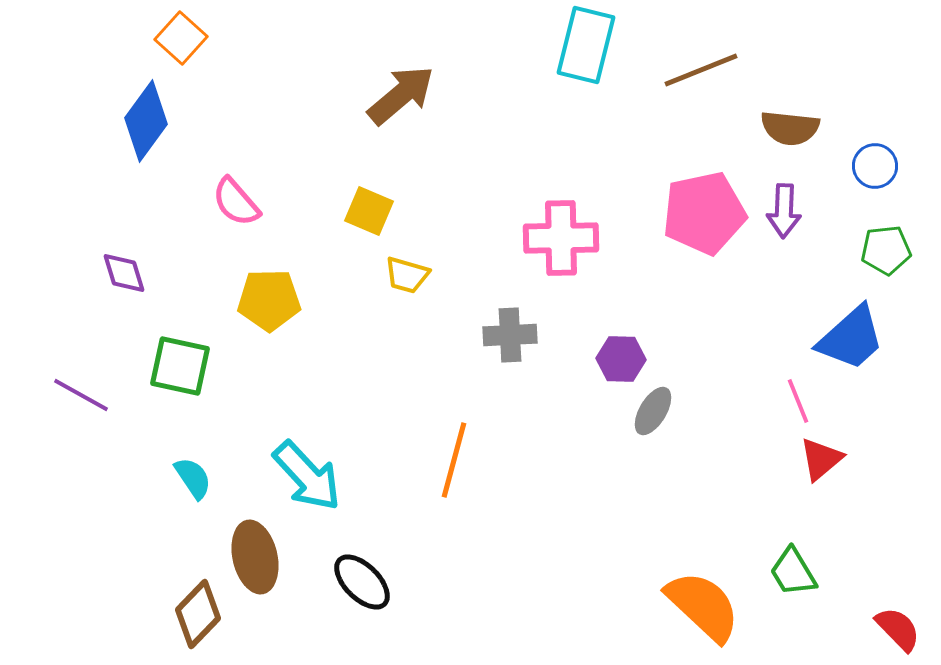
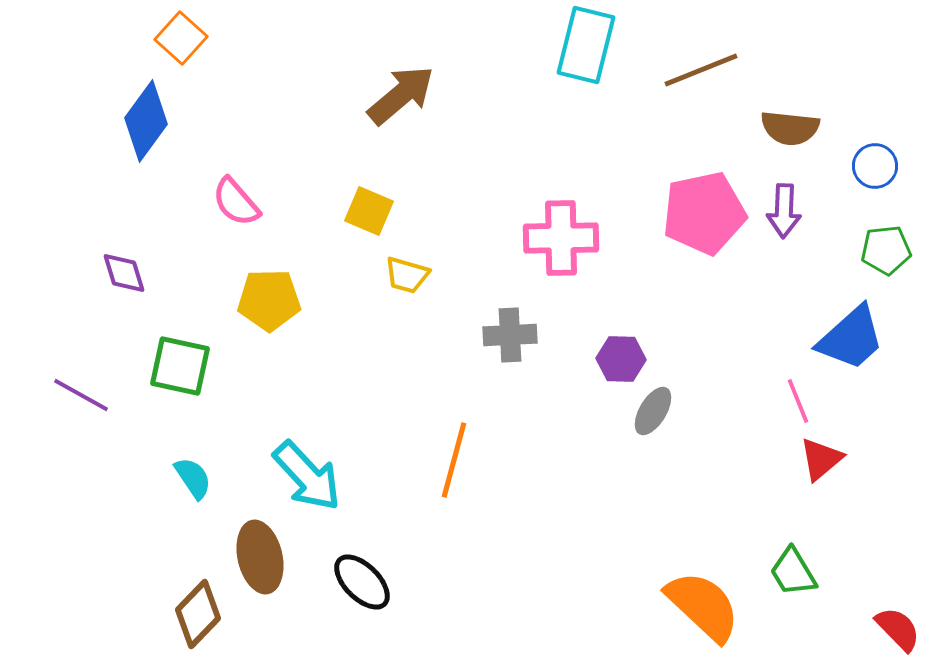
brown ellipse: moved 5 px right
